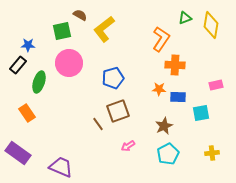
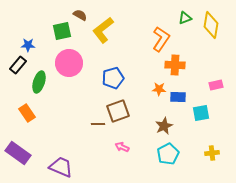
yellow L-shape: moved 1 px left, 1 px down
brown line: rotated 56 degrees counterclockwise
pink arrow: moved 6 px left, 1 px down; rotated 56 degrees clockwise
